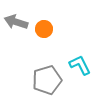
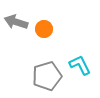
gray pentagon: moved 4 px up
